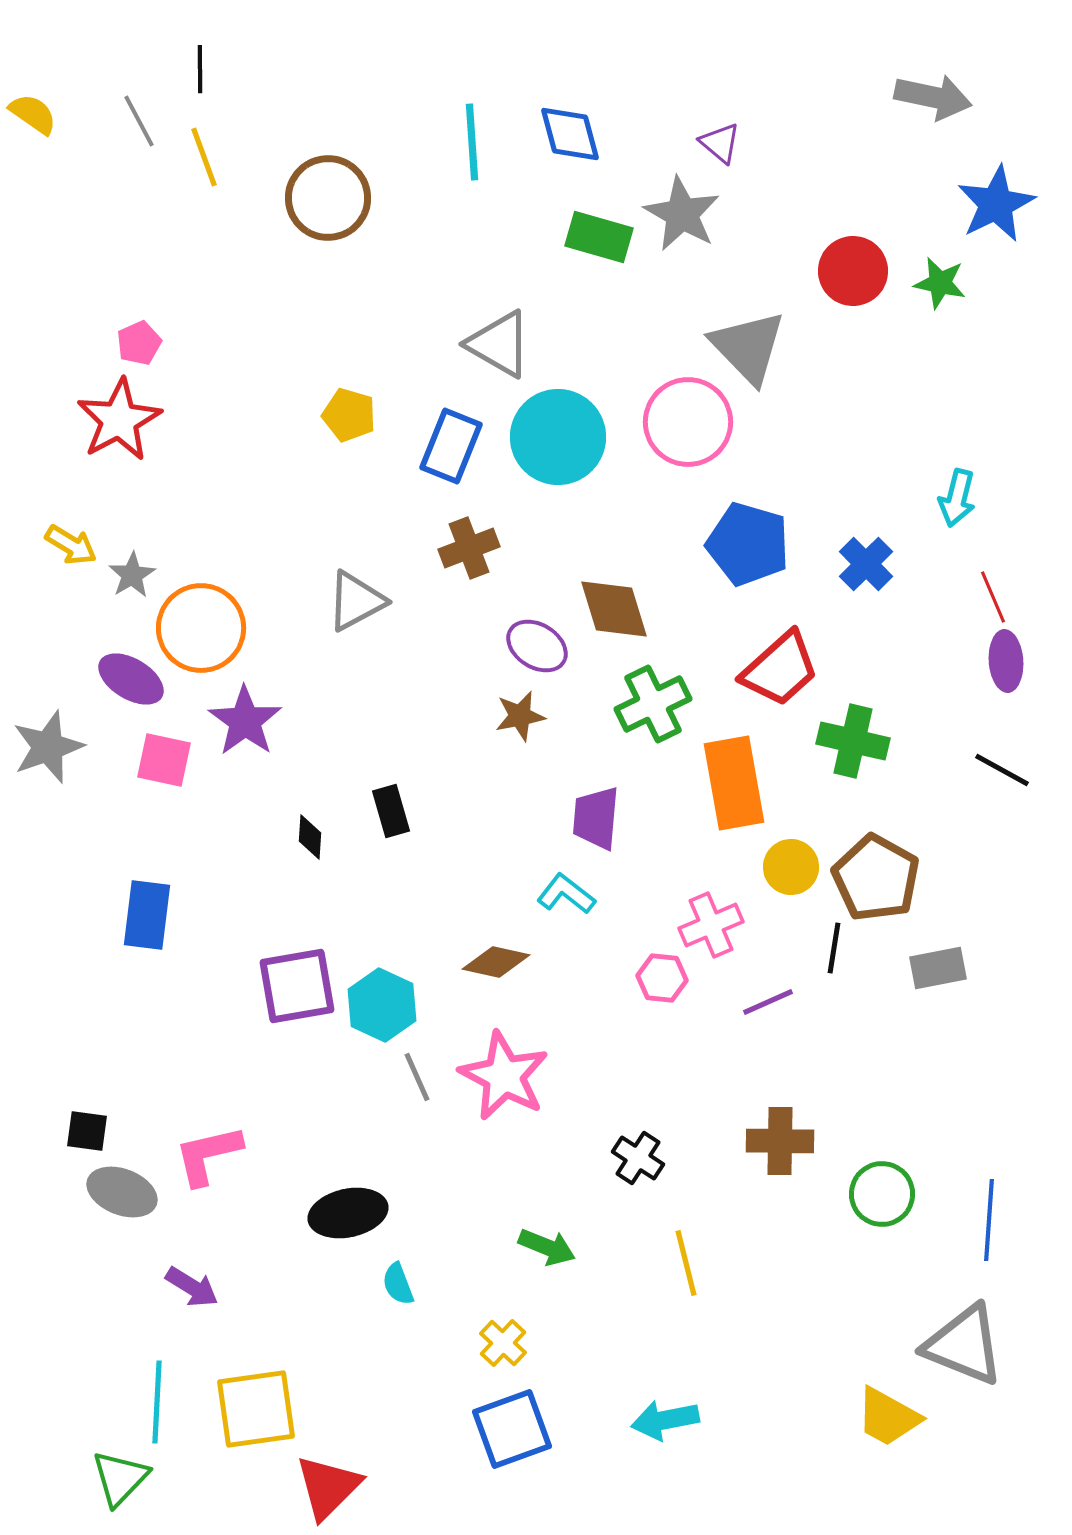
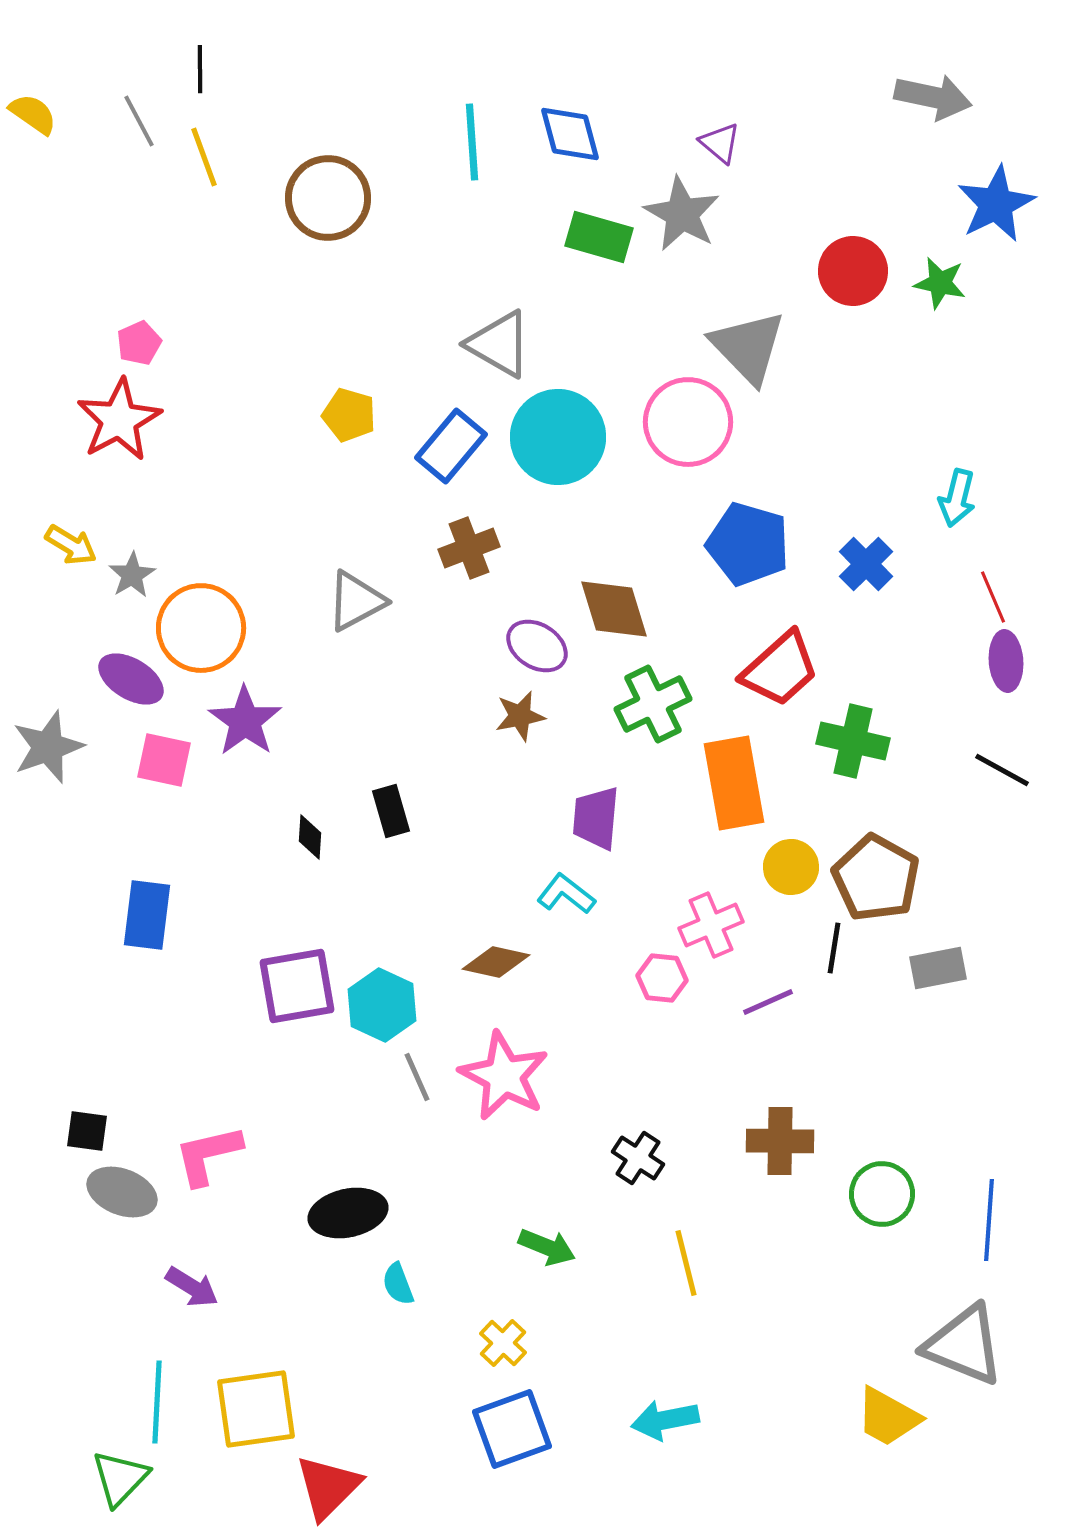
blue rectangle at (451, 446): rotated 18 degrees clockwise
